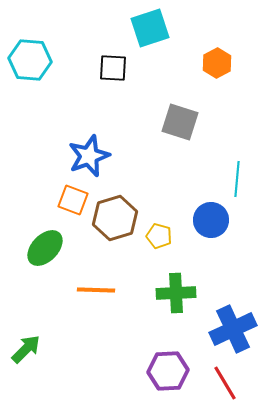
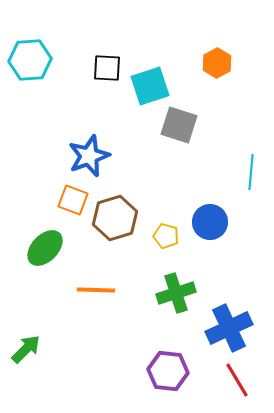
cyan square: moved 58 px down
cyan hexagon: rotated 9 degrees counterclockwise
black square: moved 6 px left
gray square: moved 1 px left, 3 px down
cyan line: moved 14 px right, 7 px up
blue circle: moved 1 px left, 2 px down
yellow pentagon: moved 7 px right
green cross: rotated 15 degrees counterclockwise
blue cross: moved 4 px left, 1 px up
purple hexagon: rotated 9 degrees clockwise
red line: moved 12 px right, 3 px up
